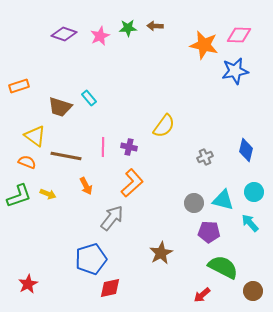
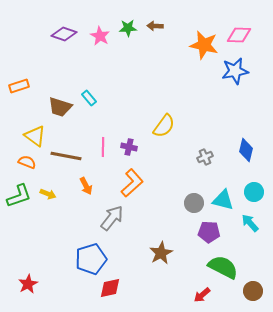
pink star: rotated 18 degrees counterclockwise
